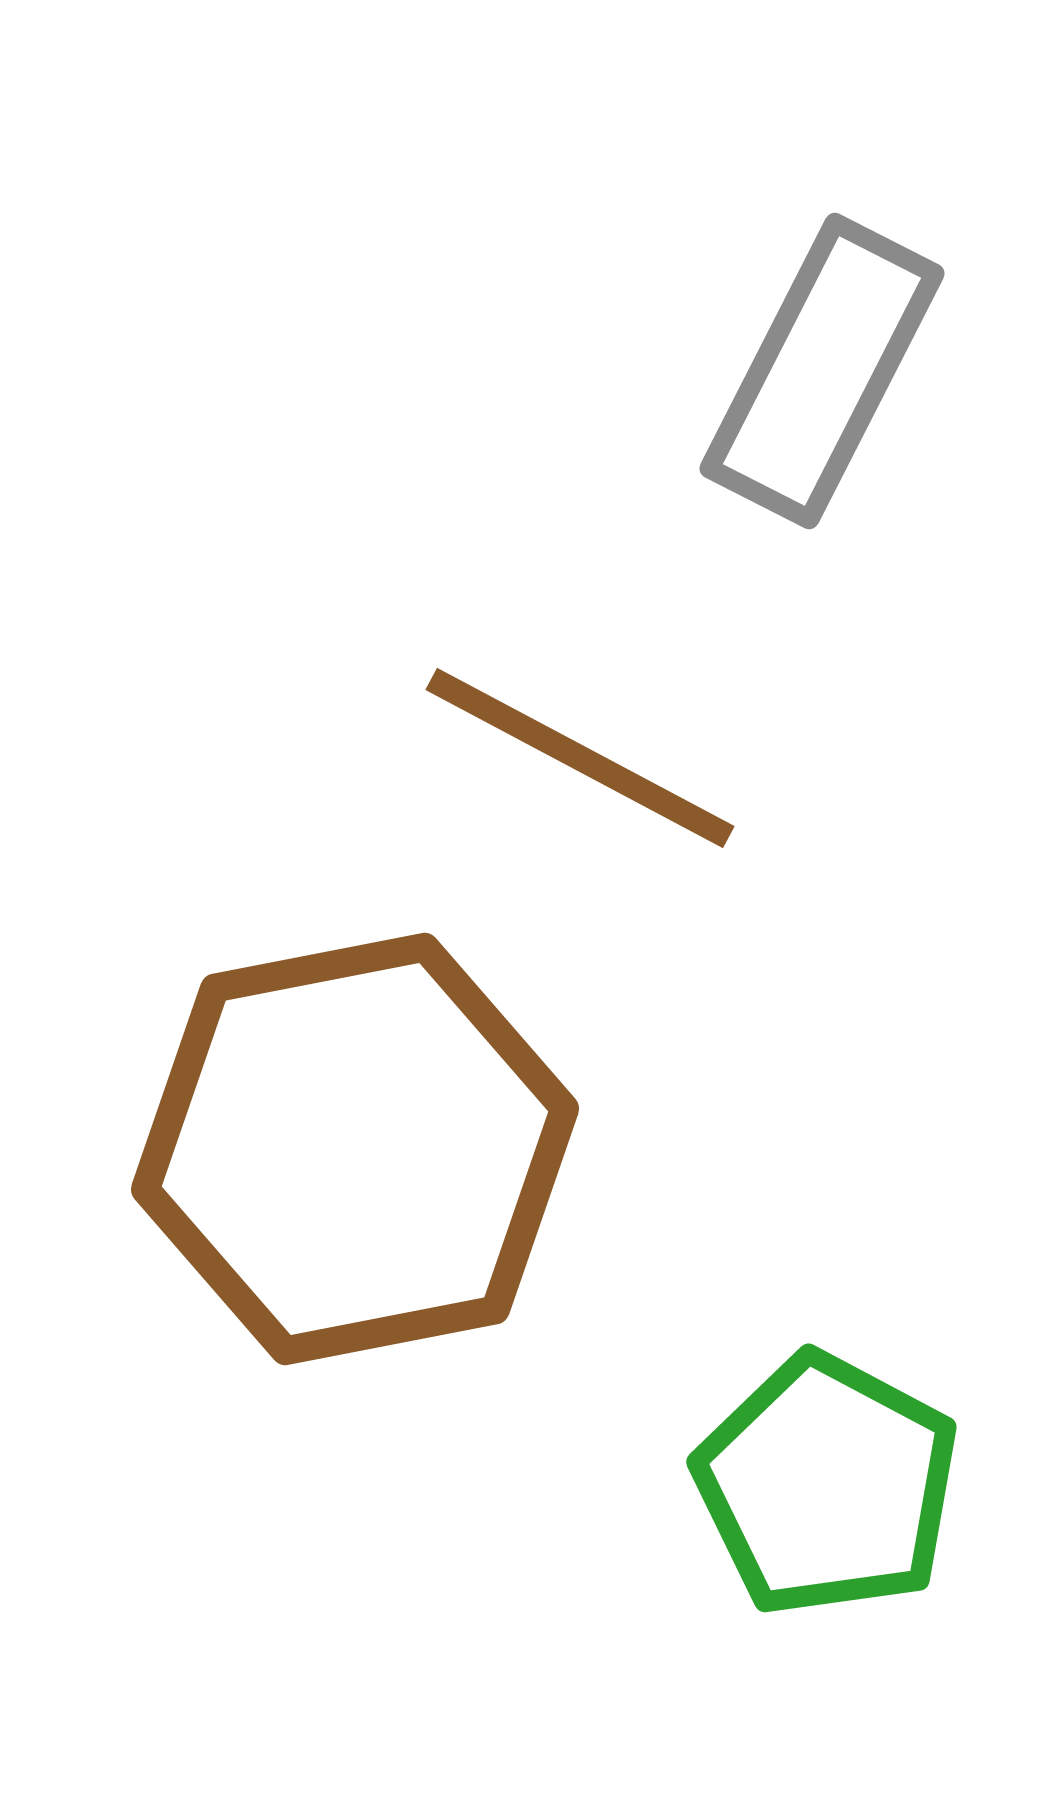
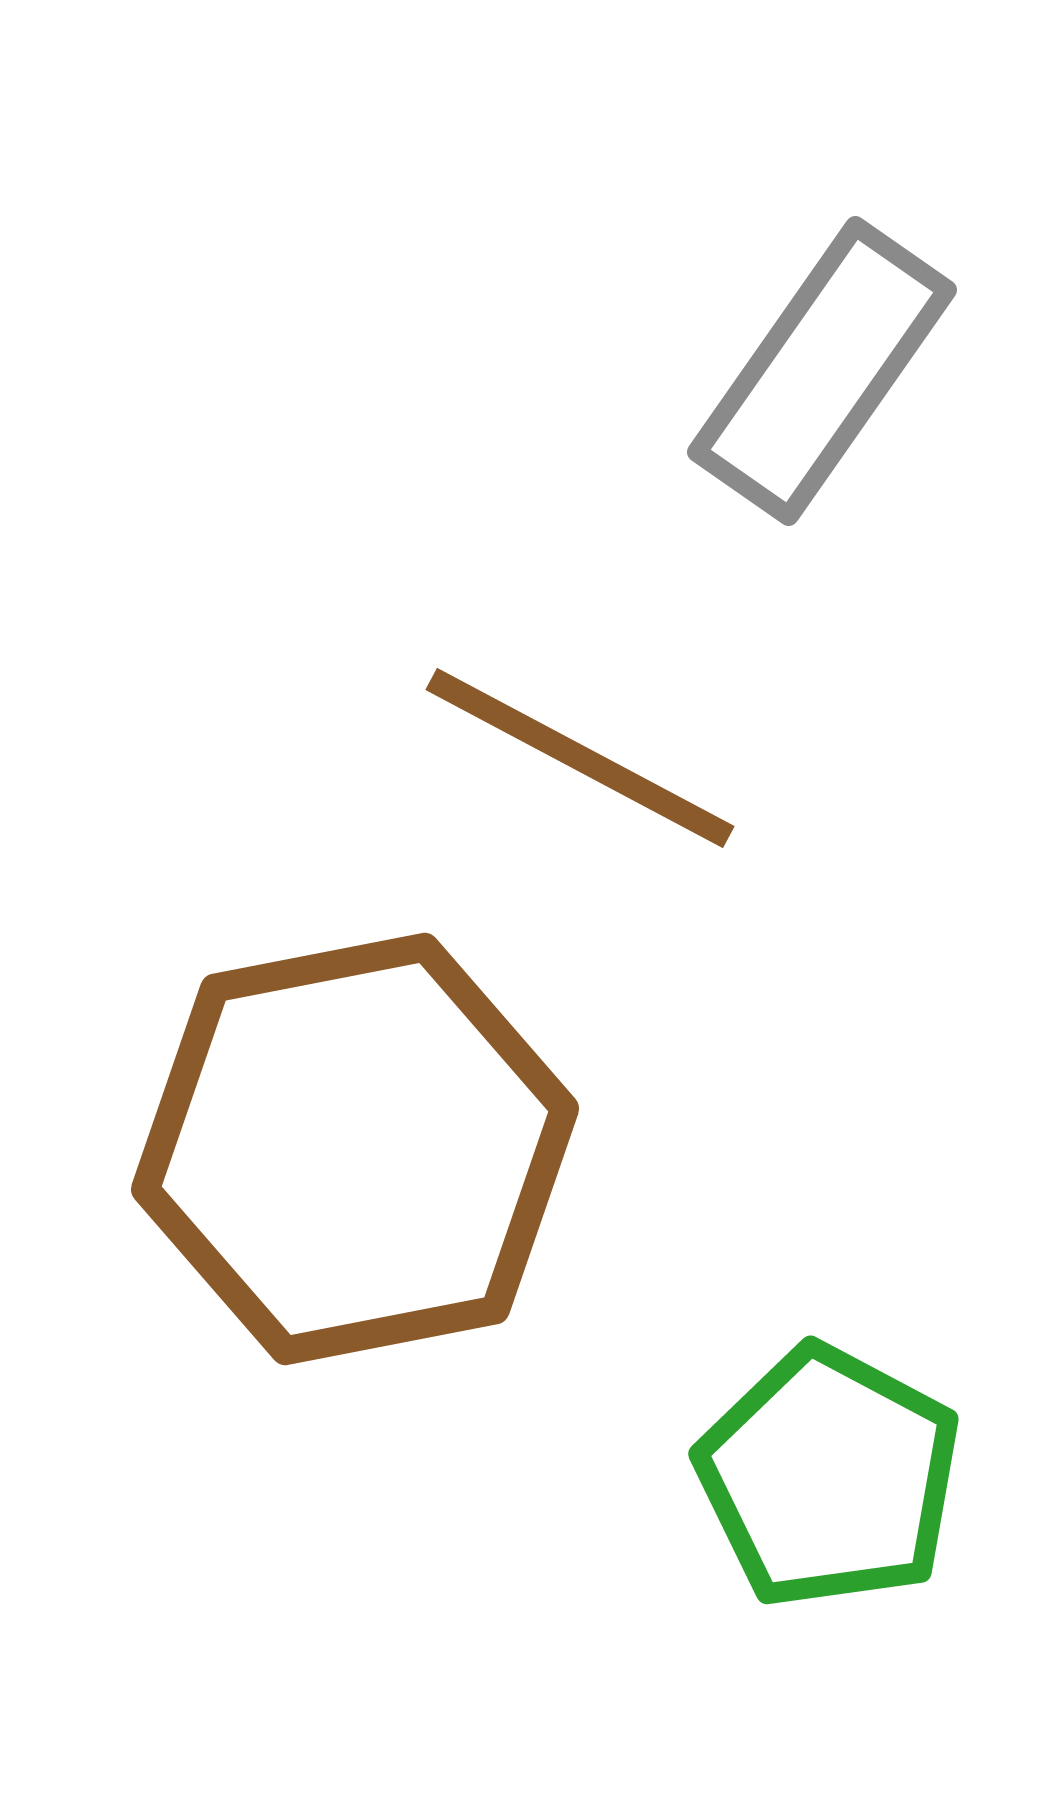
gray rectangle: rotated 8 degrees clockwise
green pentagon: moved 2 px right, 8 px up
